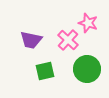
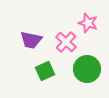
pink cross: moved 2 px left, 2 px down
green square: rotated 12 degrees counterclockwise
